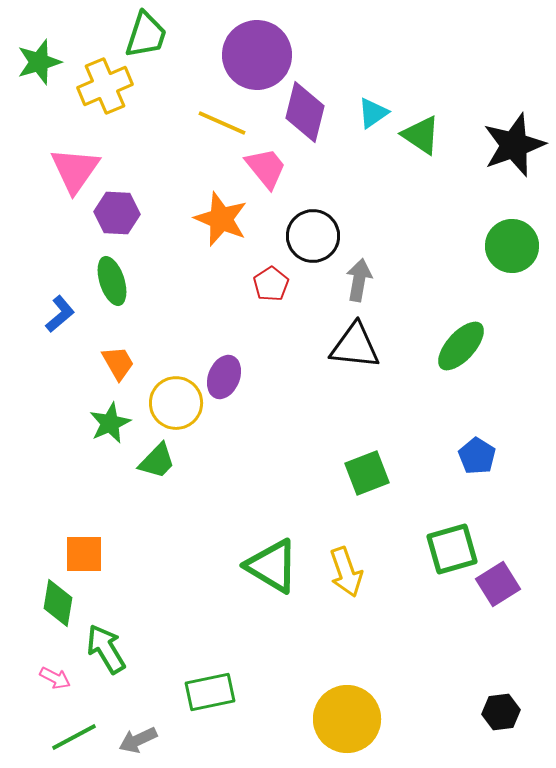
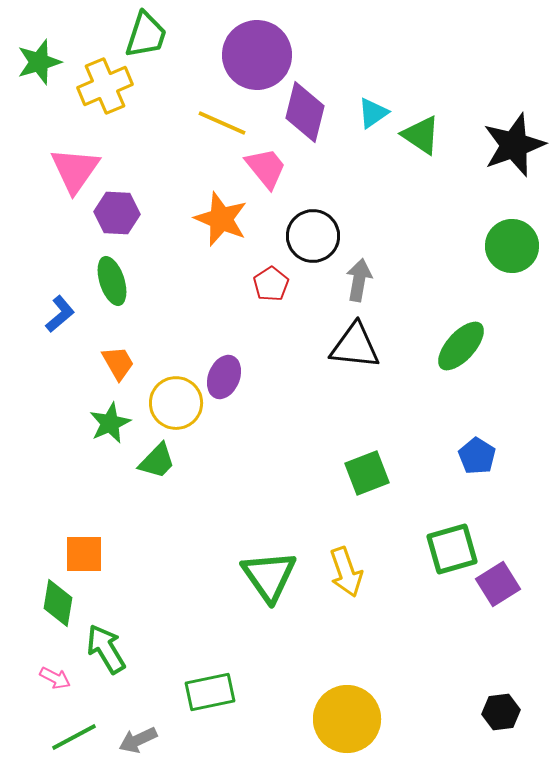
green triangle at (272, 566): moved 3 px left, 10 px down; rotated 24 degrees clockwise
